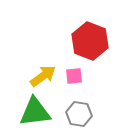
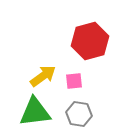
red hexagon: rotated 24 degrees clockwise
pink square: moved 5 px down
